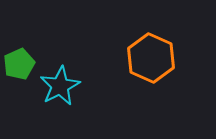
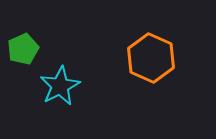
green pentagon: moved 4 px right, 15 px up
